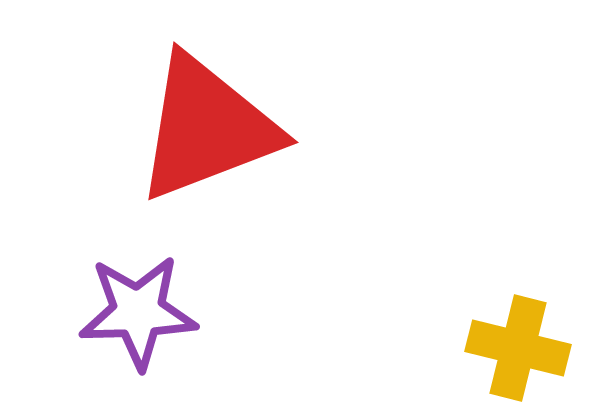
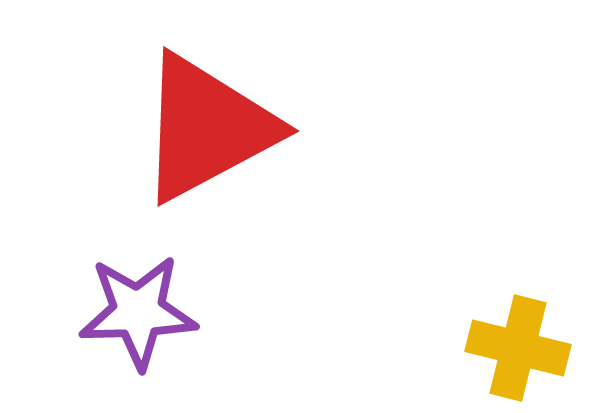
red triangle: rotated 7 degrees counterclockwise
